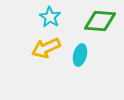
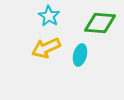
cyan star: moved 1 px left, 1 px up
green diamond: moved 2 px down
